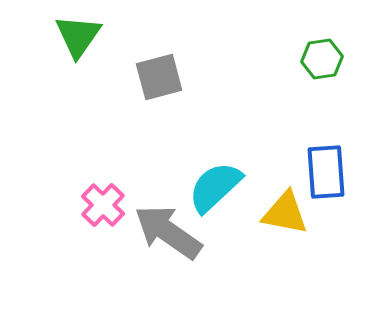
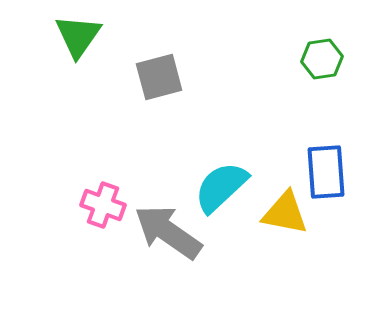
cyan semicircle: moved 6 px right
pink cross: rotated 24 degrees counterclockwise
